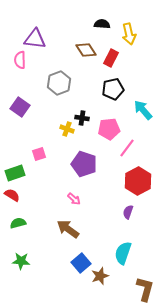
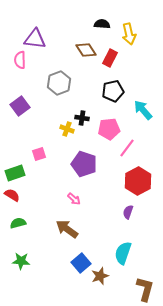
red rectangle: moved 1 px left
black pentagon: moved 2 px down
purple square: moved 1 px up; rotated 18 degrees clockwise
brown arrow: moved 1 px left
